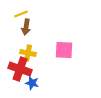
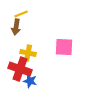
brown arrow: moved 10 px left
pink square: moved 3 px up
blue star: moved 2 px left, 2 px up
